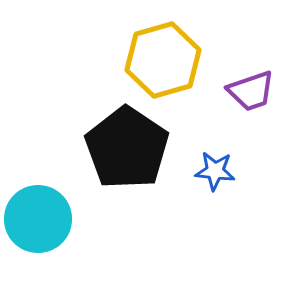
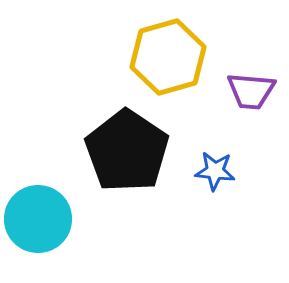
yellow hexagon: moved 5 px right, 3 px up
purple trapezoid: rotated 24 degrees clockwise
black pentagon: moved 3 px down
